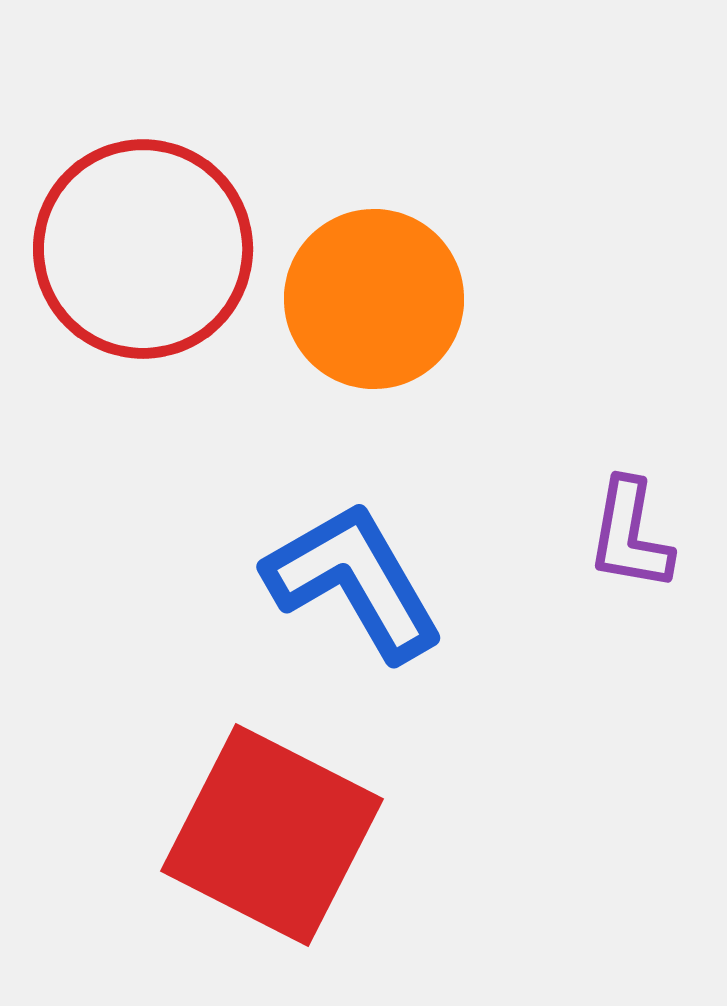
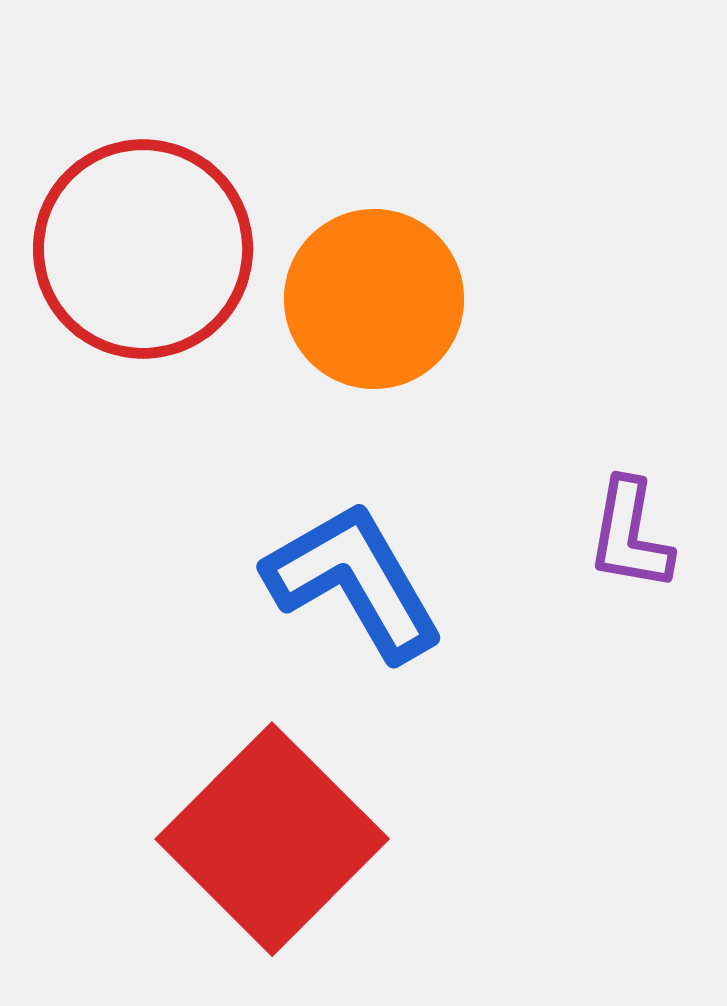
red square: moved 4 px down; rotated 18 degrees clockwise
